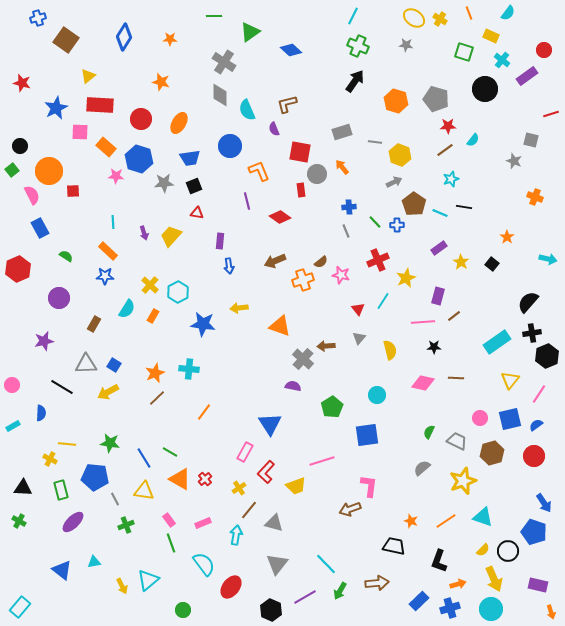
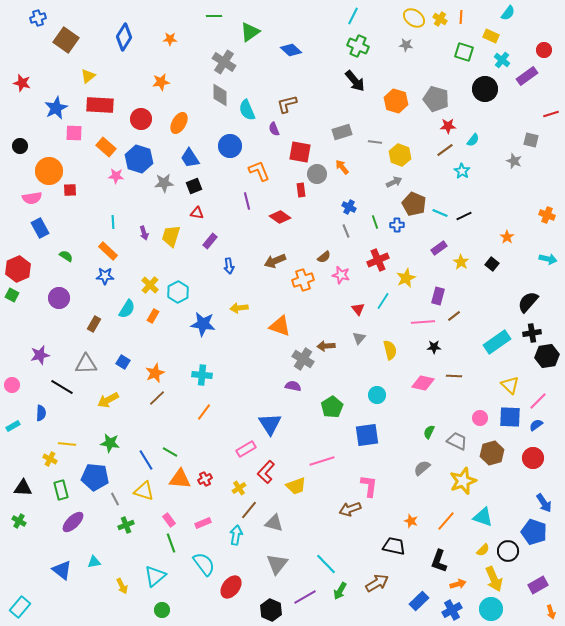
orange line at (469, 13): moved 8 px left, 4 px down; rotated 24 degrees clockwise
black arrow at (355, 81): rotated 105 degrees clockwise
orange star at (161, 82): rotated 24 degrees counterclockwise
pink square at (80, 132): moved 6 px left, 1 px down
blue trapezoid at (190, 158): rotated 65 degrees clockwise
green square at (12, 170): moved 125 px down; rotated 24 degrees counterclockwise
cyan star at (451, 179): moved 11 px right, 8 px up; rotated 21 degrees counterclockwise
red square at (73, 191): moved 3 px left, 1 px up
pink semicircle at (32, 195): moved 3 px down; rotated 108 degrees clockwise
orange cross at (535, 197): moved 12 px right, 18 px down
brown pentagon at (414, 204): rotated 10 degrees counterclockwise
blue cross at (349, 207): rotated 32 degrees clockwise
black line at (464, 207): moved 9 px down; rotated 35 degrees counterclockwise
green line at (375, 222): rotated 24 degrees clockwise
yellow trapezoid at (171, 236): rotated 25 degrees counterclockwise
purple rectangle at (220, 241): moved 10 px left; rotated 35 degrees clockwise
brown semicircle at (321, 262): moved 3 px right, 5 px up
purple star at (44, 341): moved 4 px left, 14 px down
black hexagon at (547, 356): rotated 15 degrees clockwise
gray cross at (303, 359): rotated 10 degrees counterclockwise
blue square at (114, 365): moved 9 px right, 3 px up
cyan cross at (189, 369): moved 13 px right, 6 px down
brown line at (456, 378): moved 2 px left, 2 px up
yellow triangle at (510, 380): moved 5 px down; rotated 24 degrees counterclockwise
yellow arrow at (108, 392): moved 8 px down
pink line at (539, 394): moved 1 px left, 7 px down; rotated 12 degrees clockwise
blue square at (510, 419): moved 2 px up; rotated 15 degrees clockwise
pink rectangle at (245, 452): moved 1 px right, 3 px up; rotated 30 degrees clockwise
red circle at (534, 456): moved 1 px left, 2 px down
blue line at (144, 458): moved 2 px right, 2 px down
orange triangle at (180, 479): rotated 25 degrees counterclockwise
red cross at (205, 479): rotated 16 degrees clockwise
yellow triangle at (144, 491): rotated 10 degrees clockwise
orange line at (446, 521): rotated 15 degrees counterclockwise
cyan triangle at (148, 580): moved 7 px right, 4 px up
brown arrow at (377, 583): rotated 25 degrees counterclockwise
purple rectangle at (538, 585): rotated 42 degrees counterclockwise
blue cross at (450, 608): moved 2 px right, 2 px down; rotated 12 degrees counterclockwise
green circle at (183, 610): moved 21 px left
